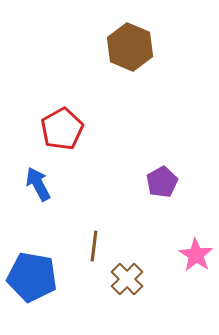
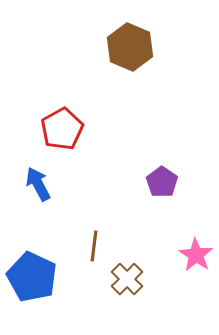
purple pentagon: rotated 8 degrees counterclockwise
blue pentagon: rotated 15 degrees clockwise
